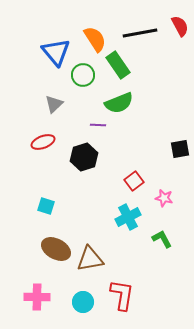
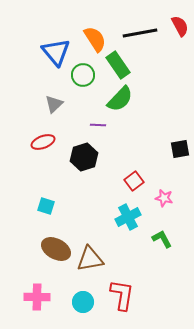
green semicircle: moved 1 px right, 4 px up; rotated 24 degrees counterclockwise
